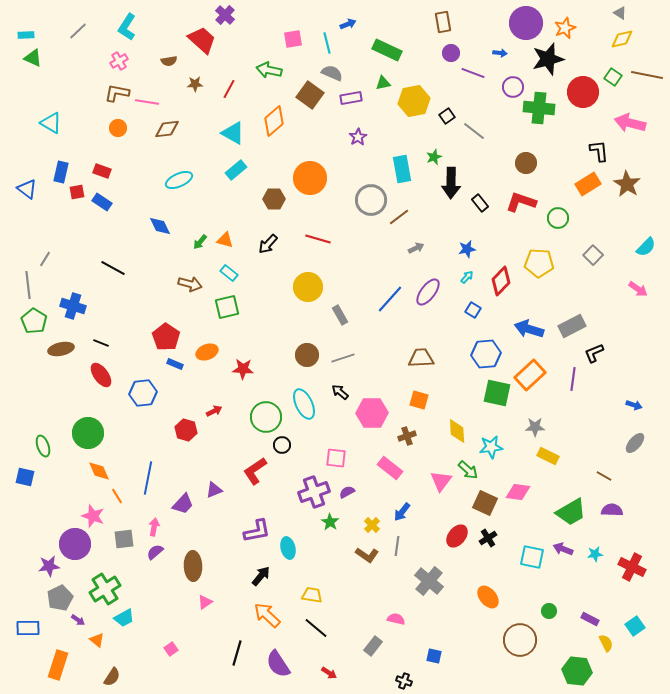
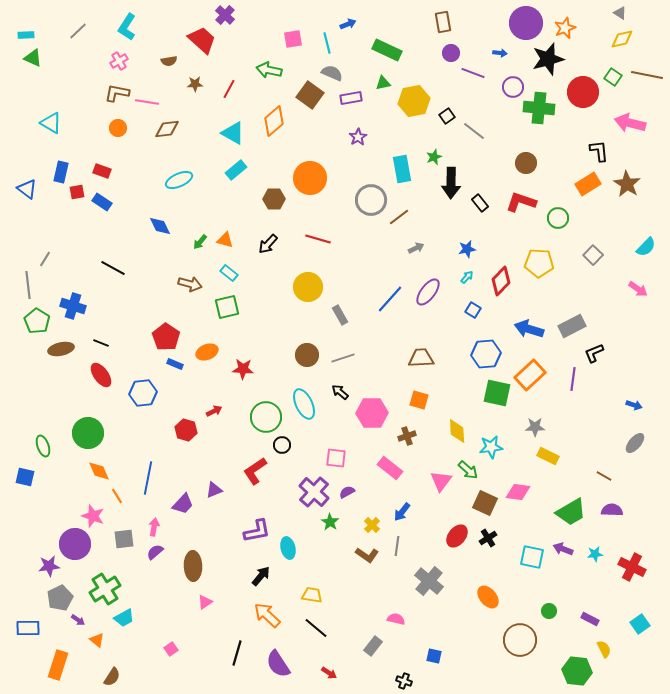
green pentagon at (34, 321): moved 3 px right
purple cross at (314, 492): rotated 28 degrees counterclockwise
cyan square at (635, 626): moved 5 px right, 2 px up
yellow semicircle at (606, 643): moved 2 px left, 6 px down
